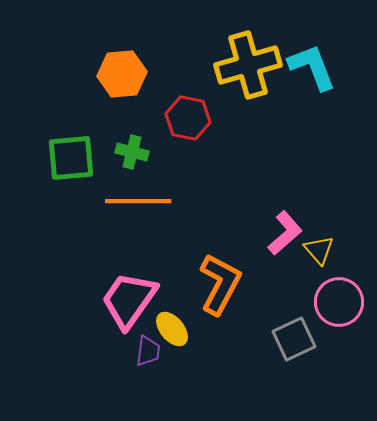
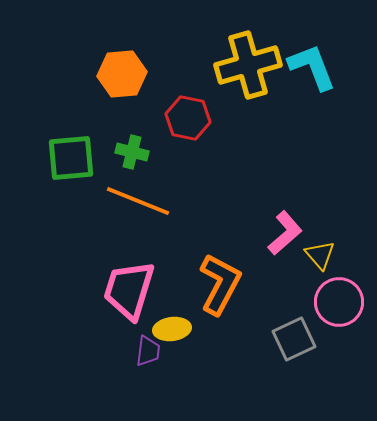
orange line: rotated 22 degrees clockwise
yellow triangle: moved 1 px right, 5 px down
pink trapezoid: moved 10 px up; rotated 18 degrees counterclockwise
yellow ellipse: rotated 57 degrees counterclockwise
